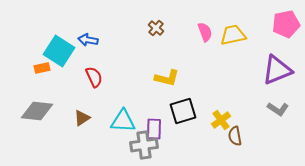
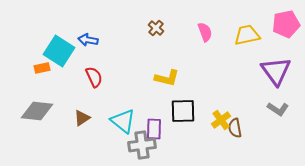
yellow trapezoid: moved 14 px right
purple triangle: moved 1 px left, 1 px down; rotated 44 degrees counterclockwise
black square: rotated 16 degrees clockwise
cyan triangle: rotated 36 degrees clockwise
brown semicircle: moved 8 px up
gray cross: moved 2 px left
